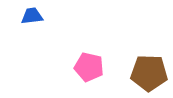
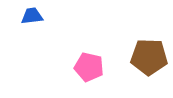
brown pentagon: moved 16 px up
